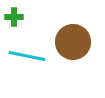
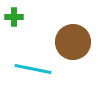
cyan line: moved 6 px right, 13 px down
